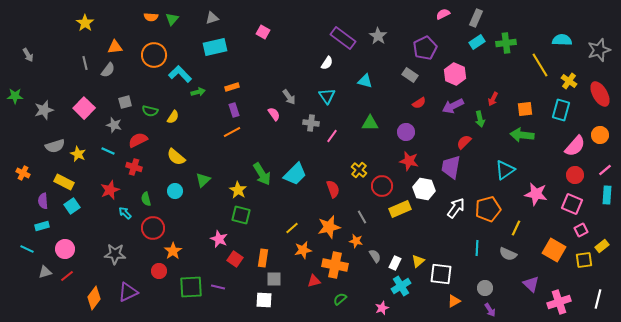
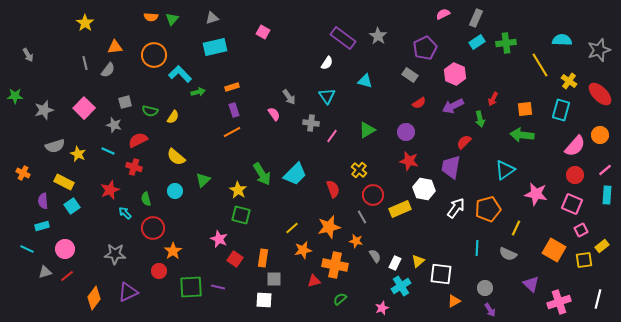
red ellipse at (600, 94): rotated 15 degrees counterclockwise
green triangle at (370, 123): moved 3 px left, 7 px down; rotated 30 degrees counterclockwise
red circle at (382, 186): moved 9 px left, 9 px down
